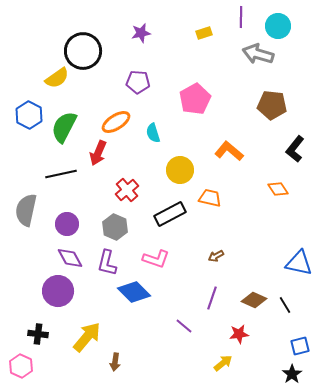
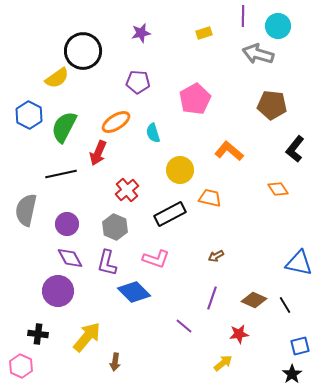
purple line at (241, 17): moved 2 px right, 1 px up
